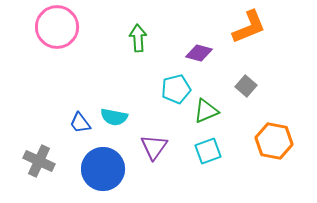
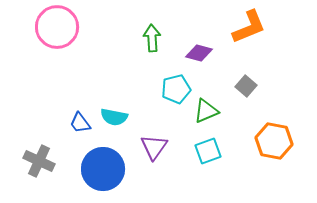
green arrow: moved 14 px right
